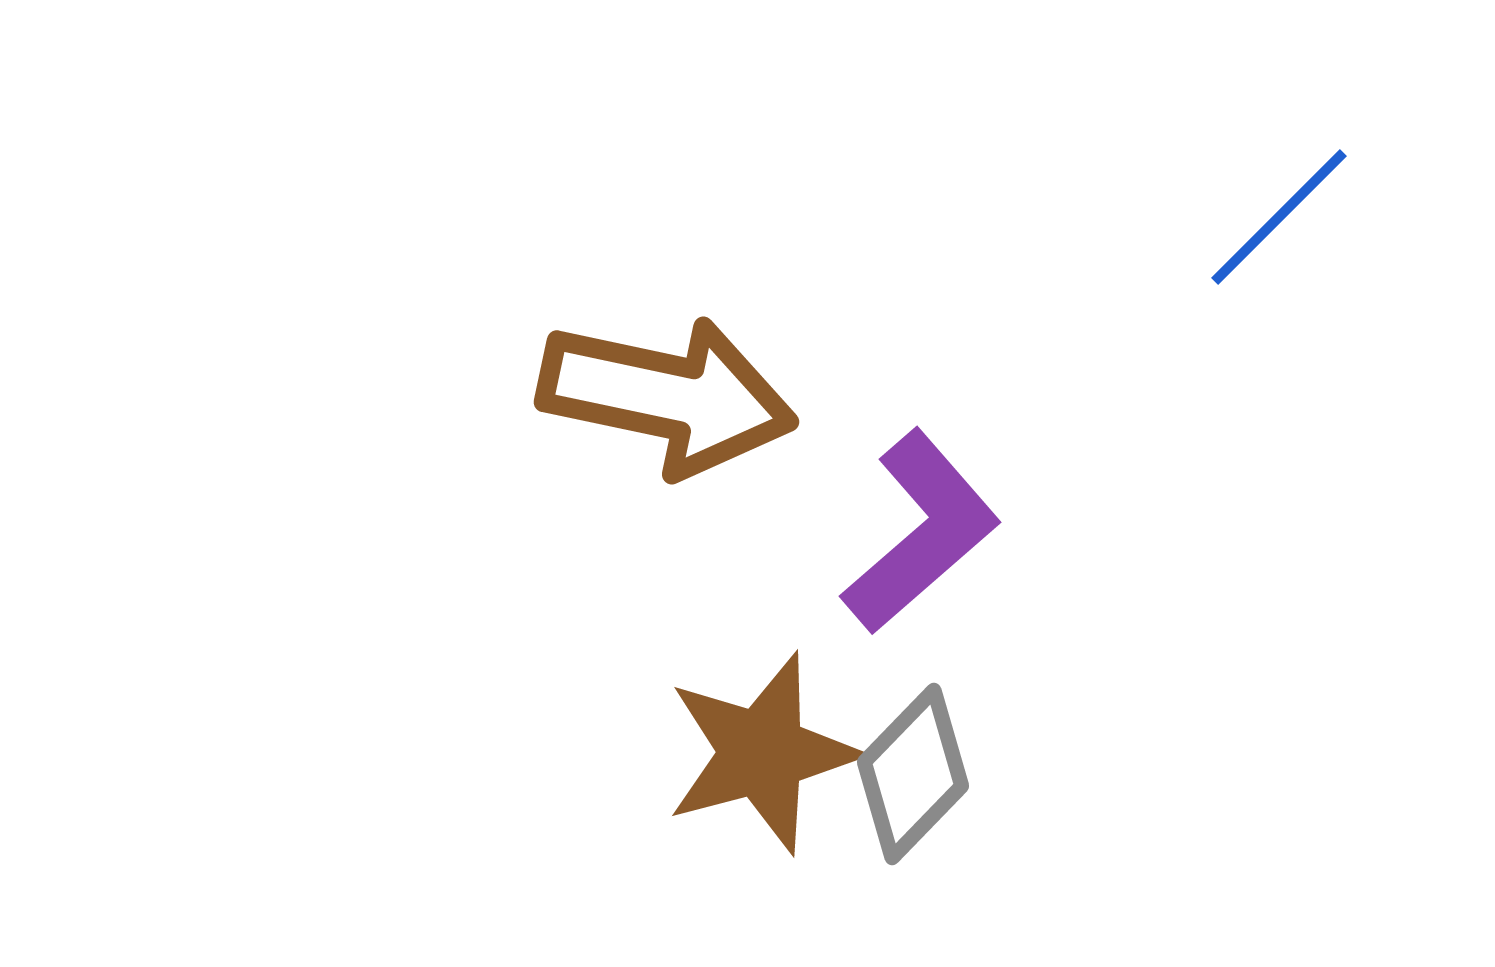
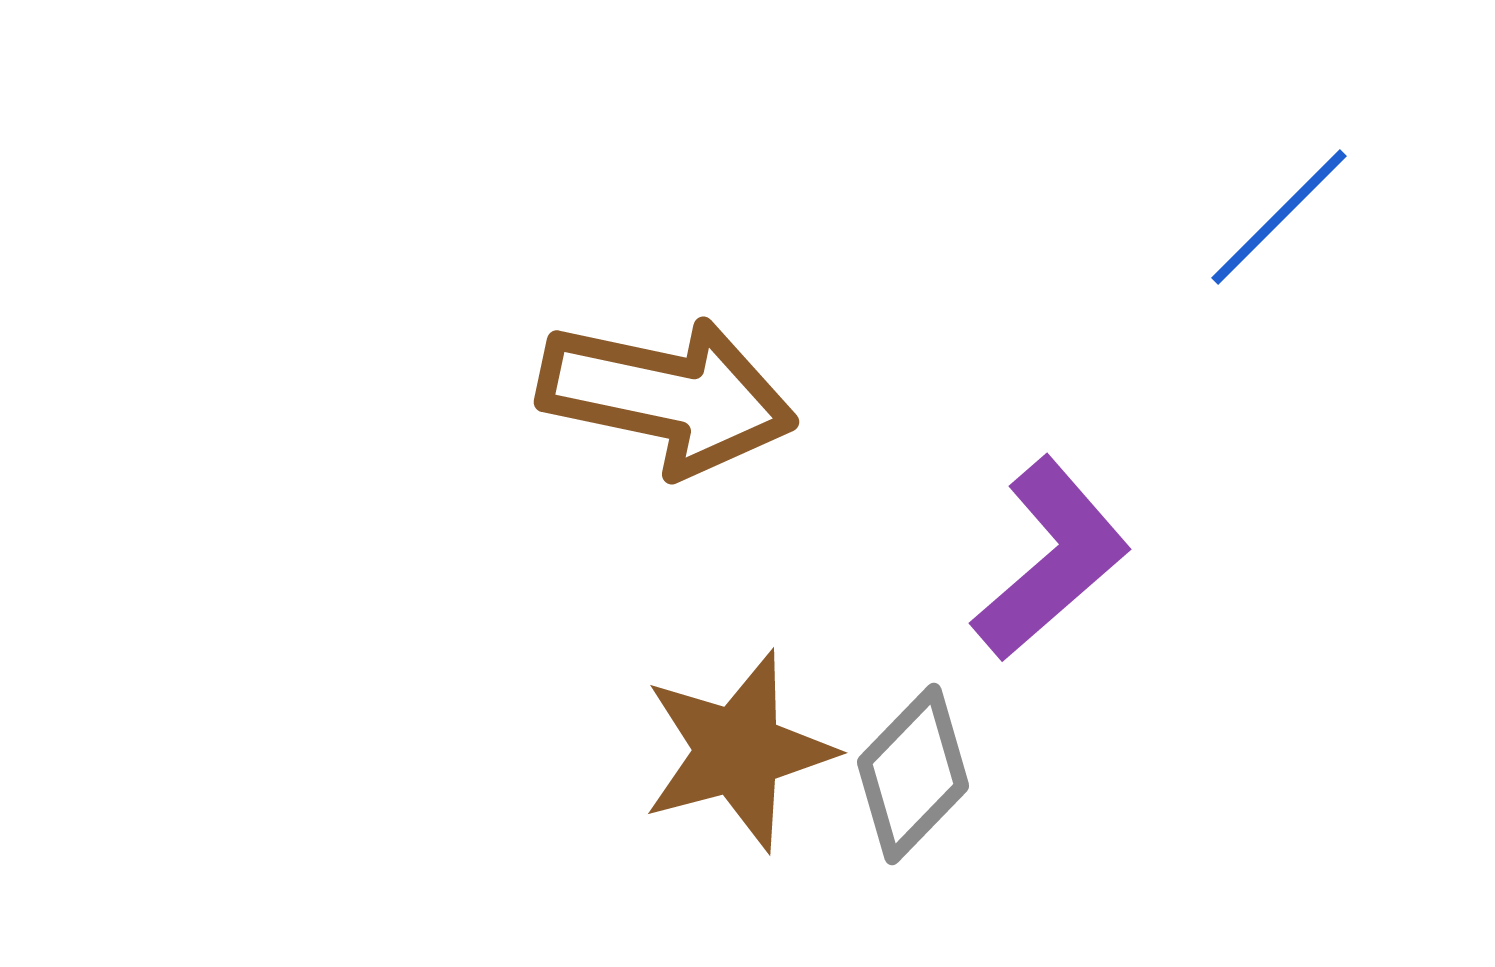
purple L-shape: moved 130 px right, 27 px down
brown star: moved 24 px left, 2 px up
